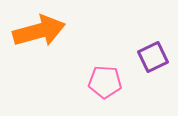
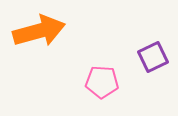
pink pentagon: moved 3 px left
